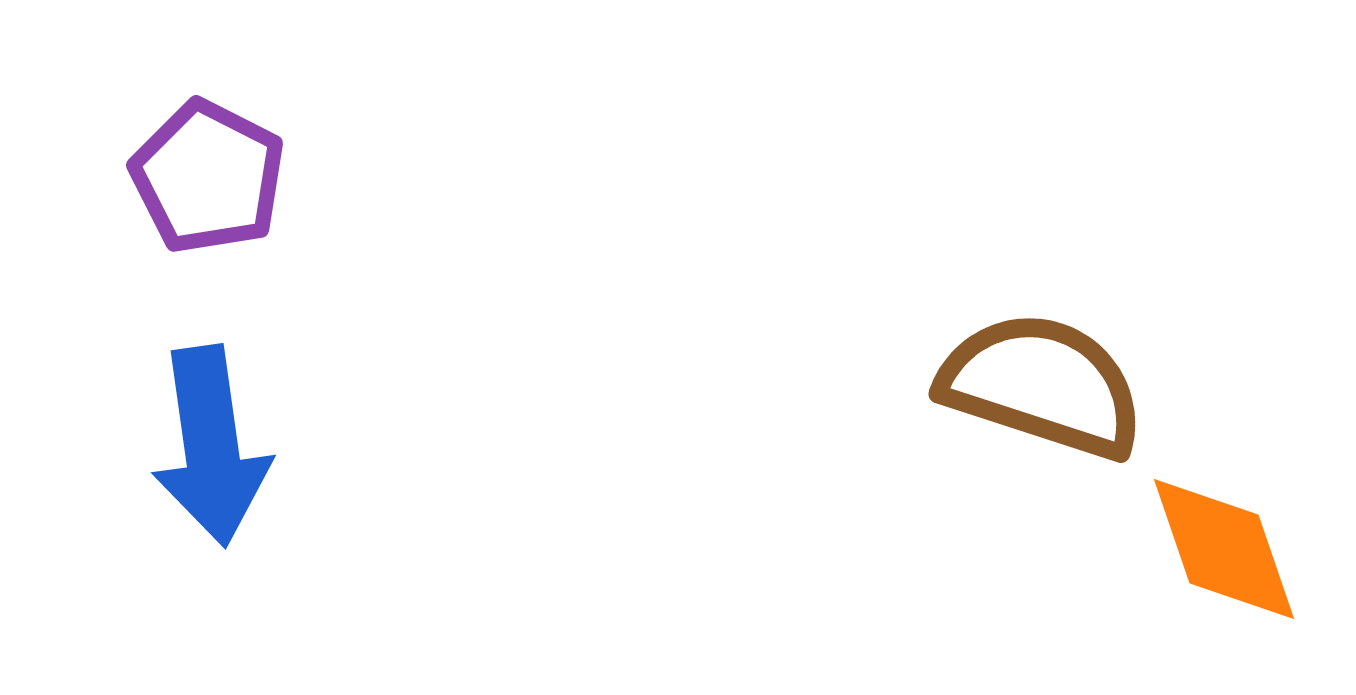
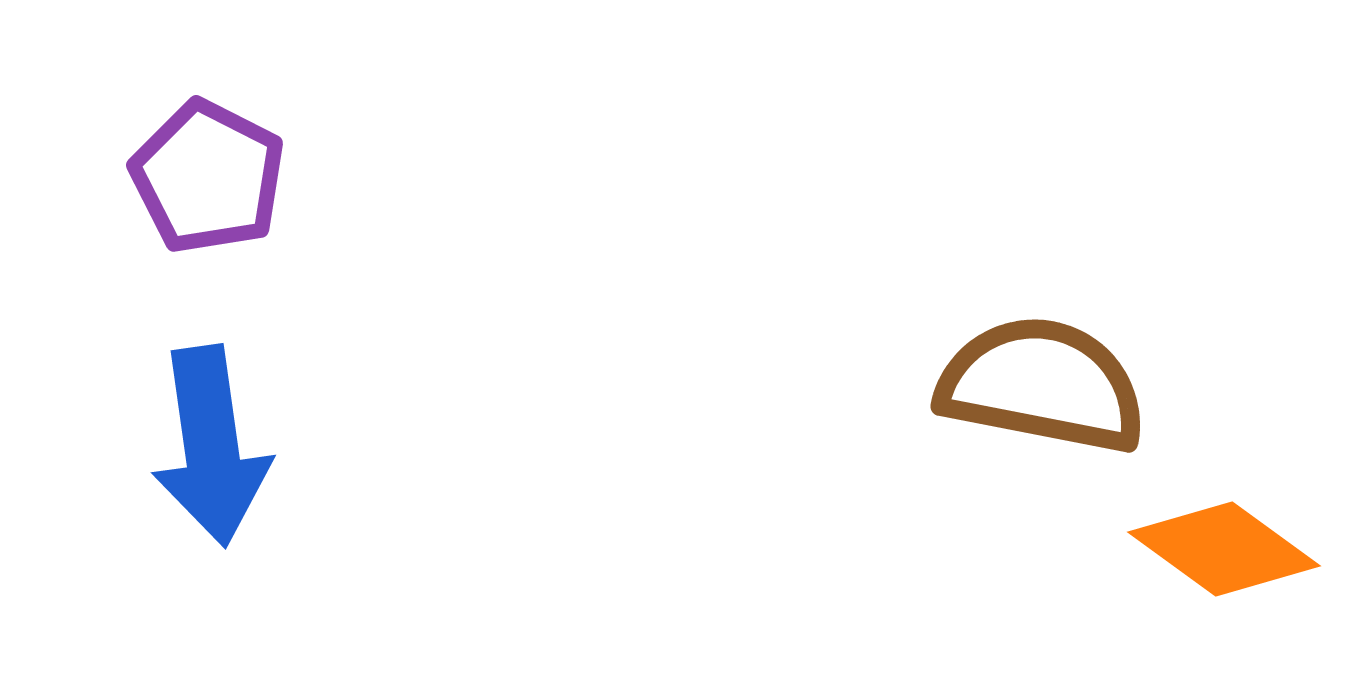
brown semicircle: rotated 7 degrees counterclockwise
orange diamond: rotated 35 degrees counterclockwise
